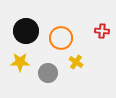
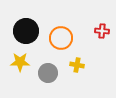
yellow cross: moved 1 px right, 3 px down; rotated 24 degrees counterclockwise
